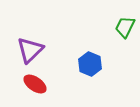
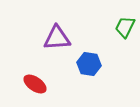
purple triangle: moved 27 px right, 12 px up; rotated 40 degrees clockwise
blue hexagon: moved 1 px left; rotated 15 degrees counterclockwise
